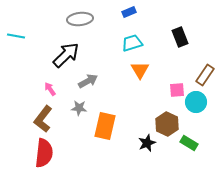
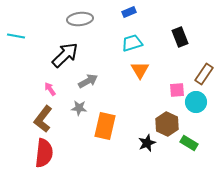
black arrow: moved 1 px left
brown rectangle: moved 1 px left, 1 px up
